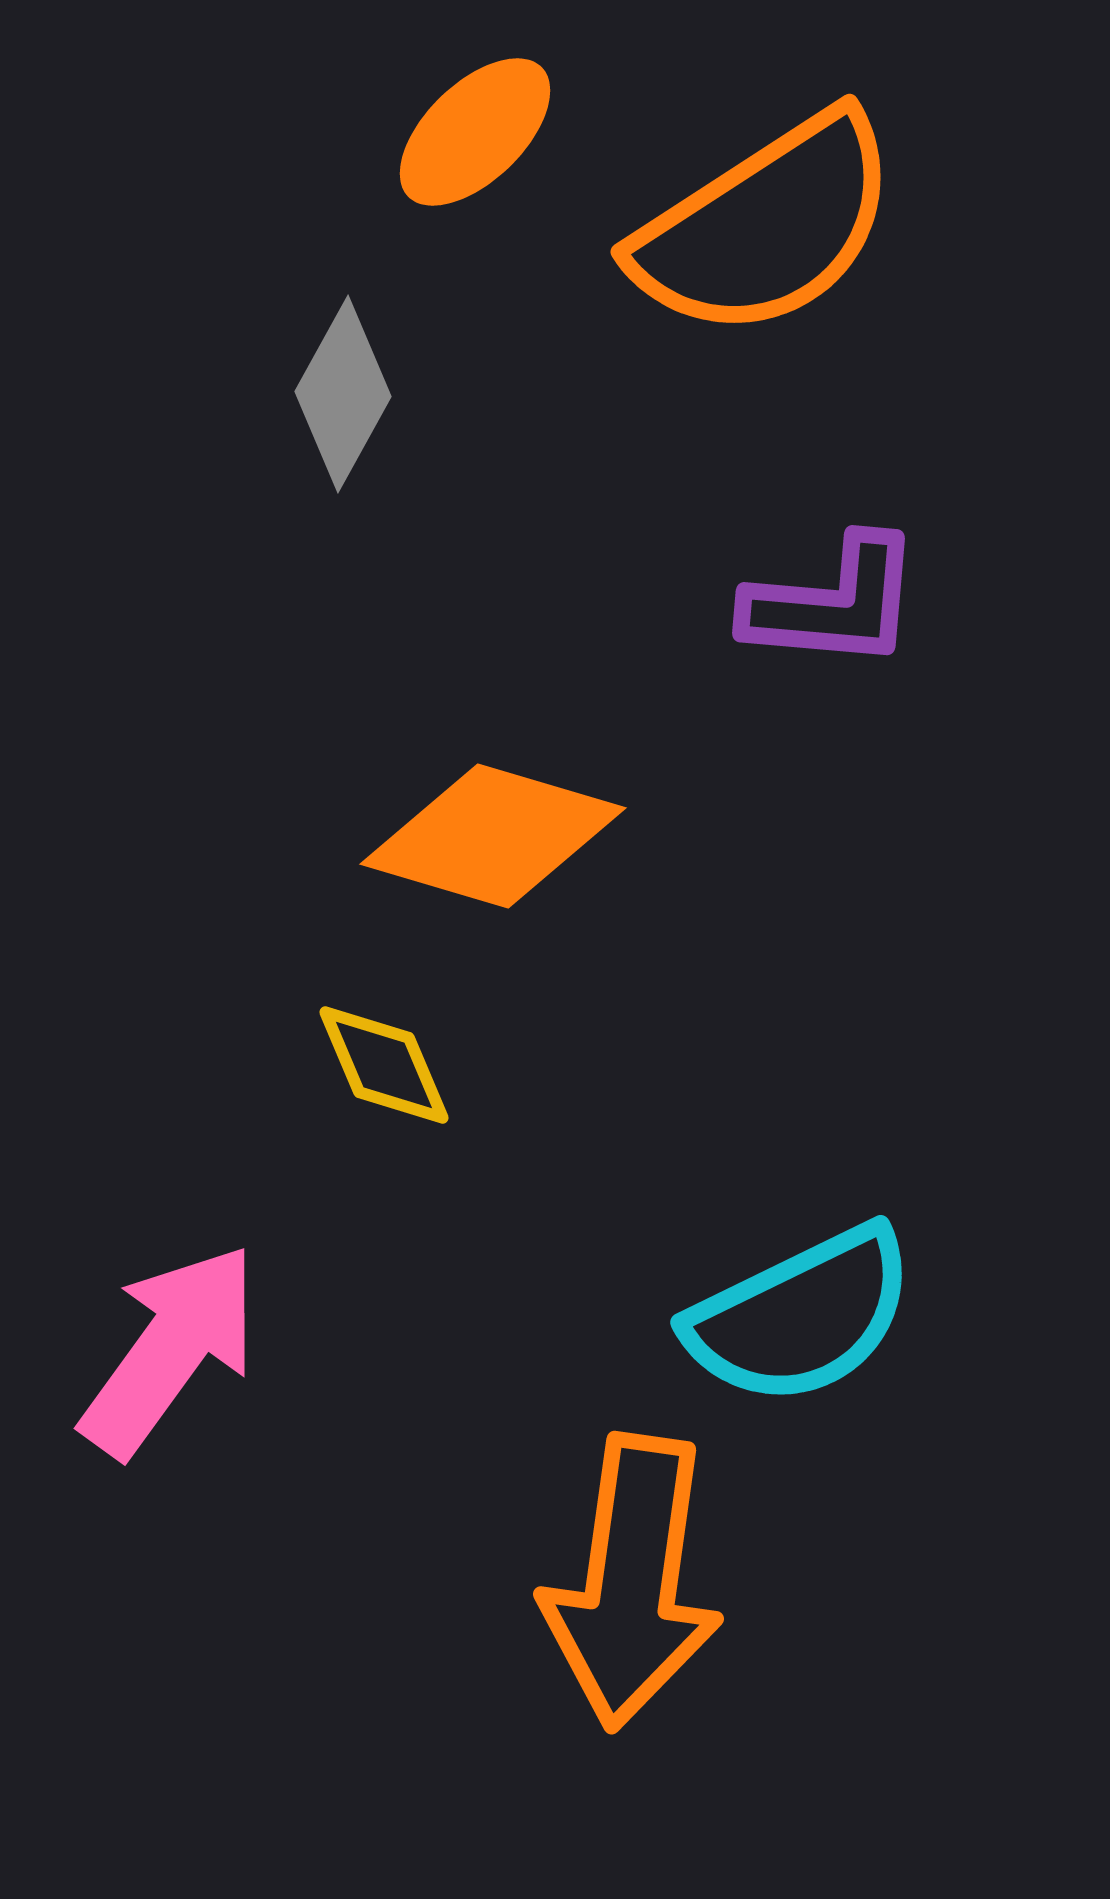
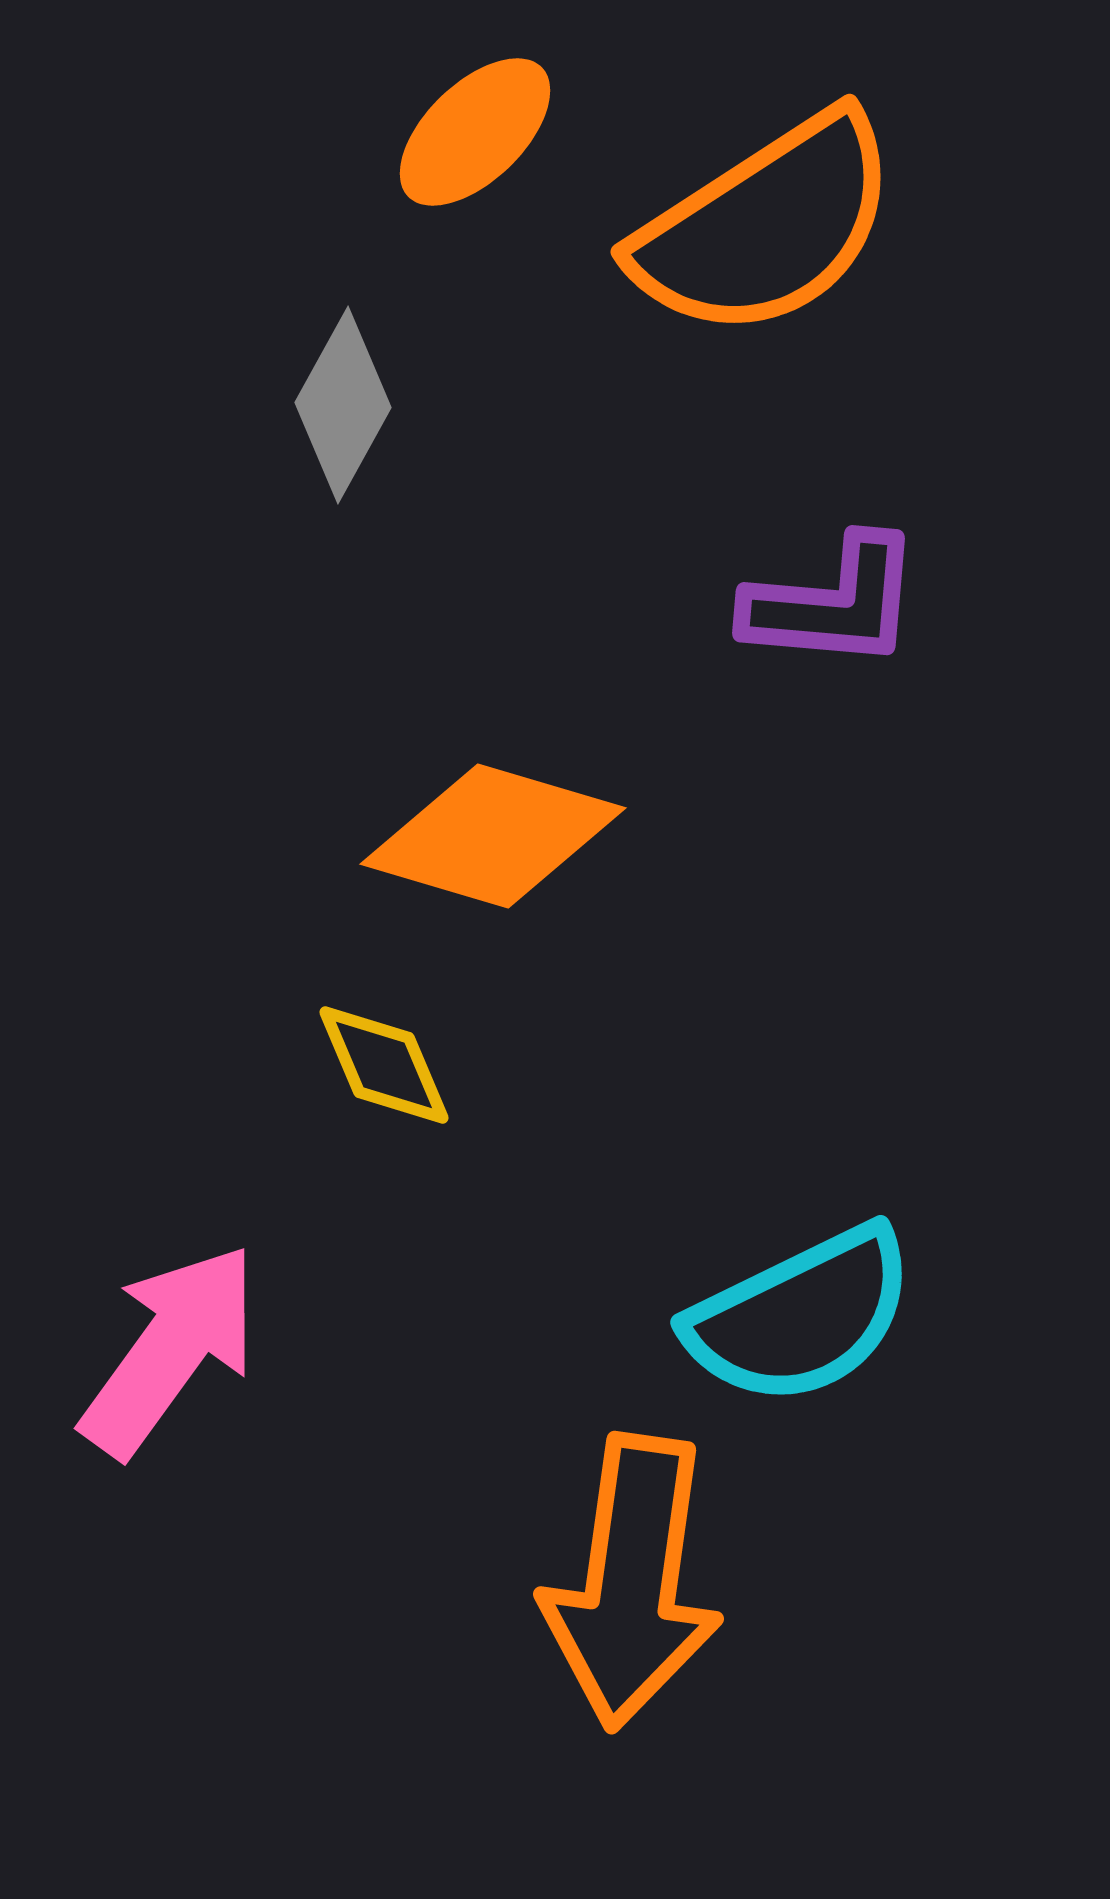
gray diamond: moved 11 px down
